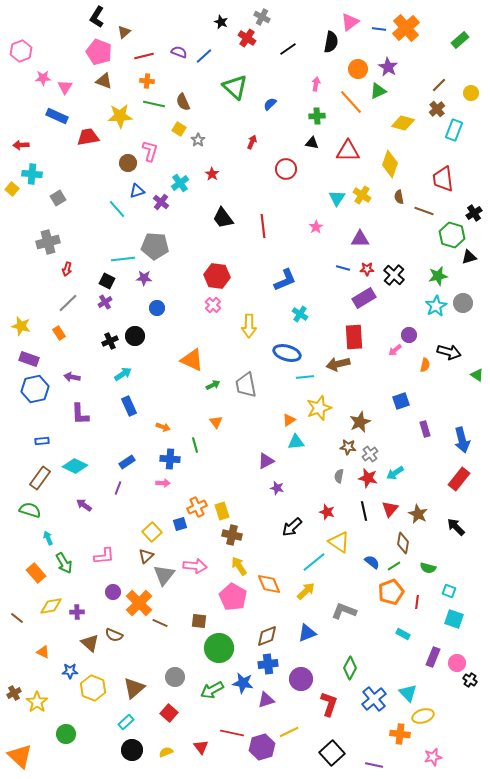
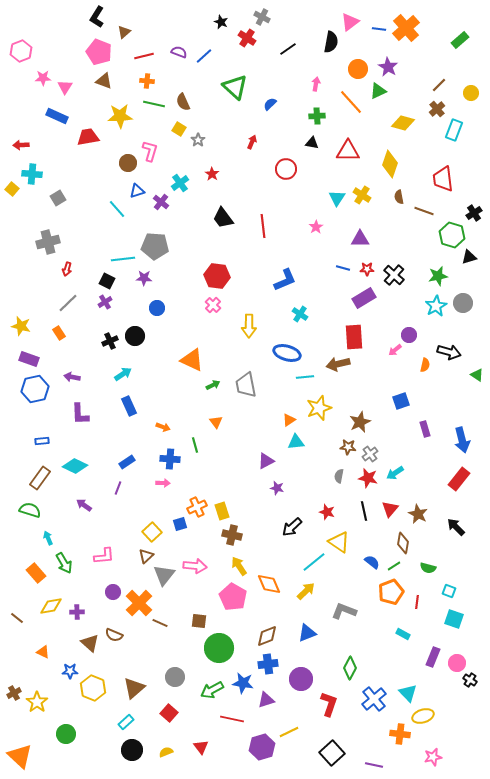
red line at (232, 733): moved 14 px up
